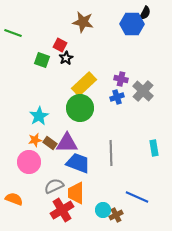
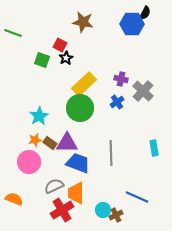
blue cross: moved 5 px down; rotated 16 degrees counterclockwise
